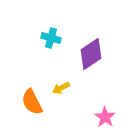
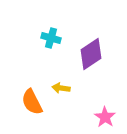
yellow arrow: rotated 36 degrees clockwise
